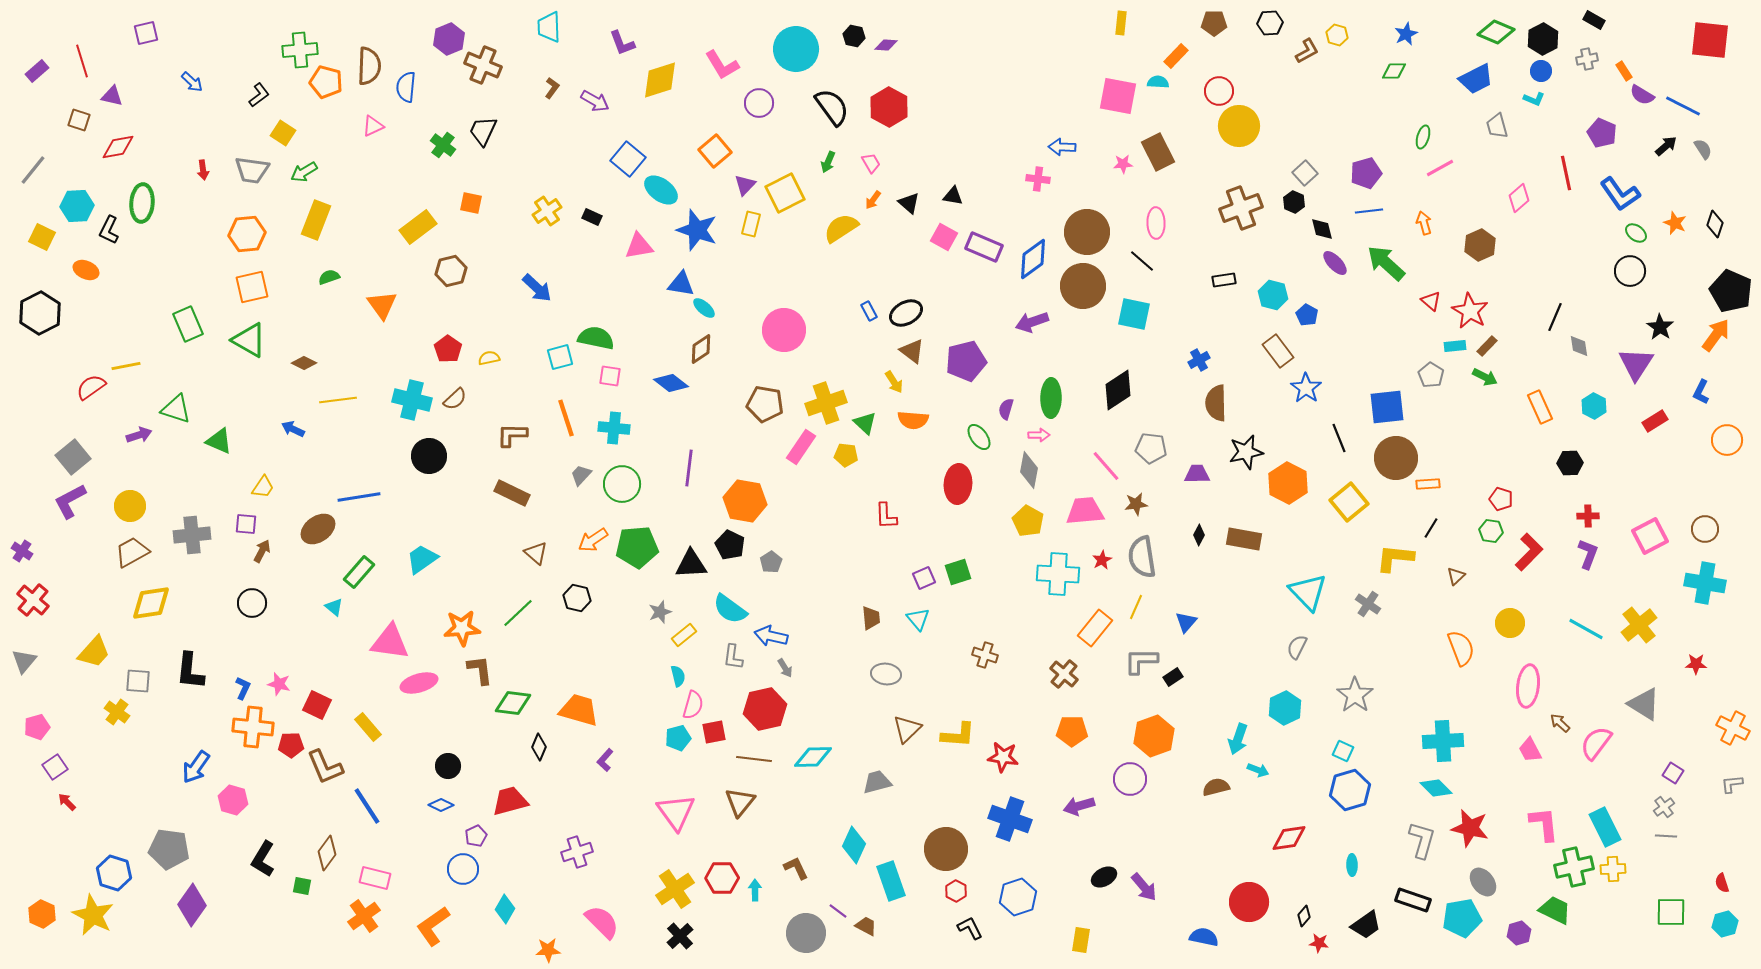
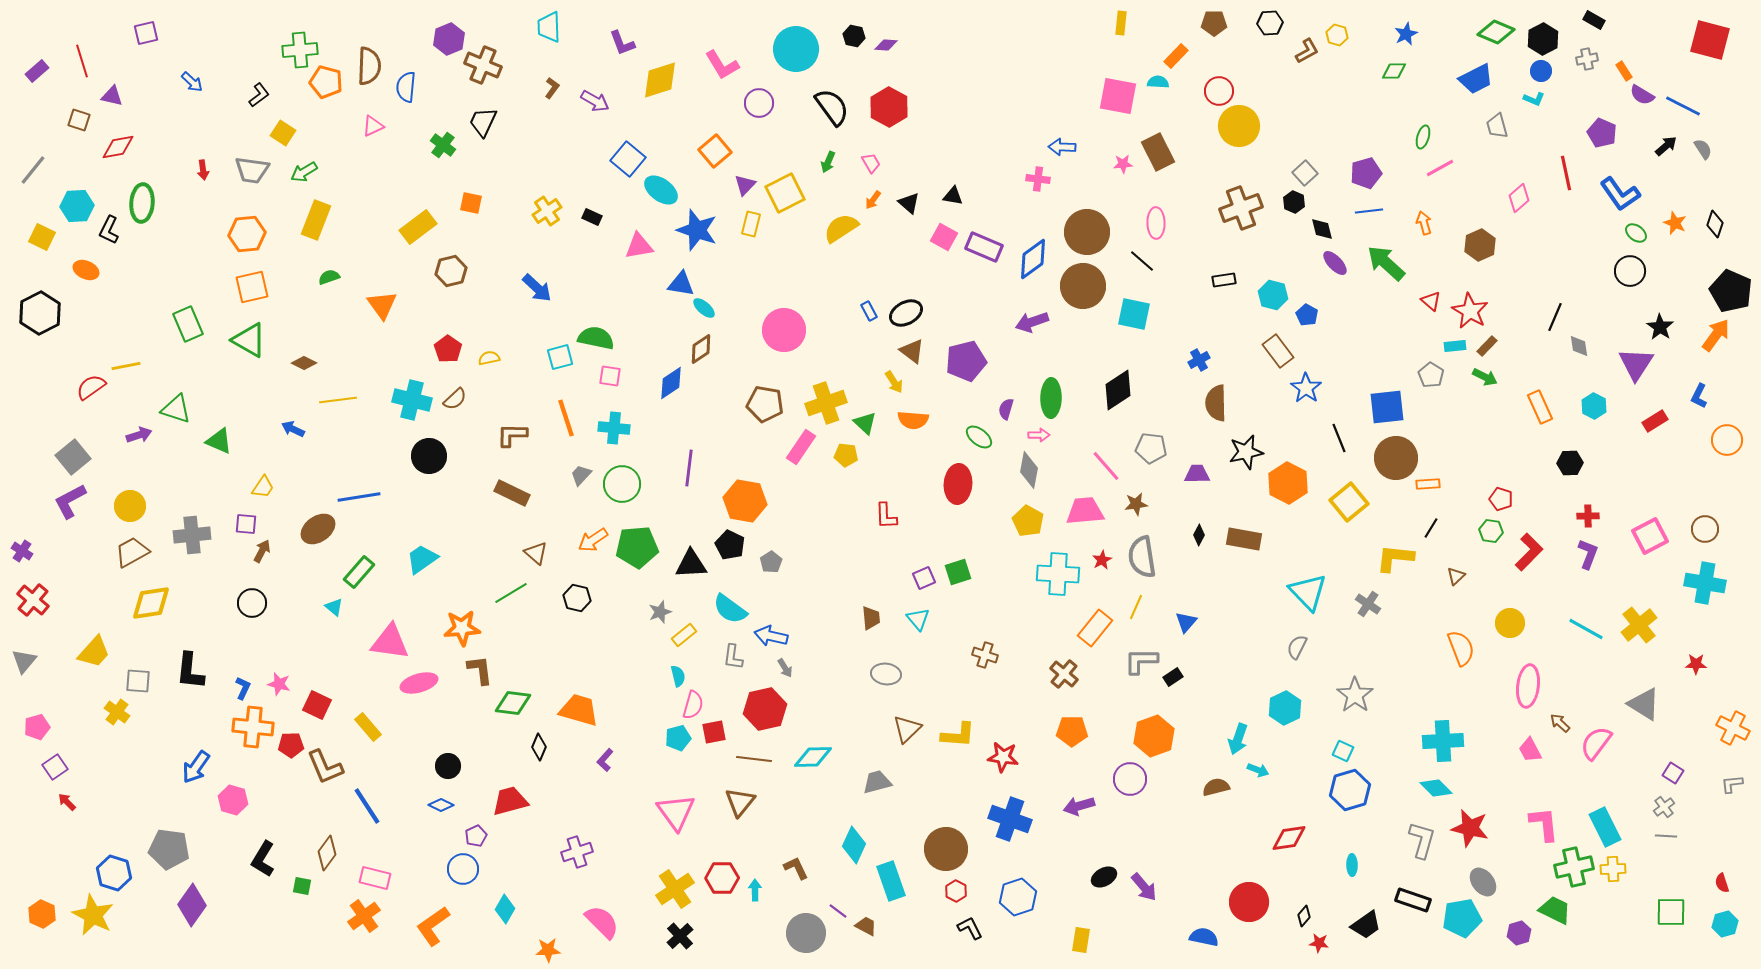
red square at (1710, 40): rotated 9 degrees clockwise
black trapezoid at (483, 131): moved 9 px up
blue diamond at (671, 383): rotated 72 degrees counterclockwise
blue L-shape at (1701, 392): moved 2 px left, 4 px down
green ellipse at (979, 437): rotated 16 degrees counterclockwise
green line at (518, 613): moved 7 px left, 20 px up; rotated 12 degrees clockwise
